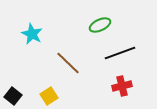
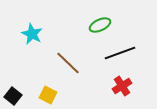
red cross: rotated 18 degrees counterclockwise
yellow square: moved 1 px left, 1 px up; rotated 30 degrees counterclockwise
